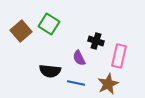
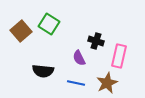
black semicircle: moved 7 px left
brown star: moved 1 px left, 1 px up
